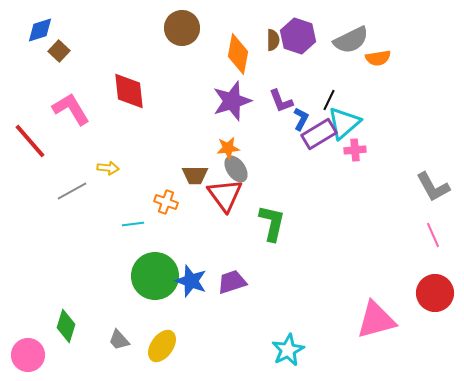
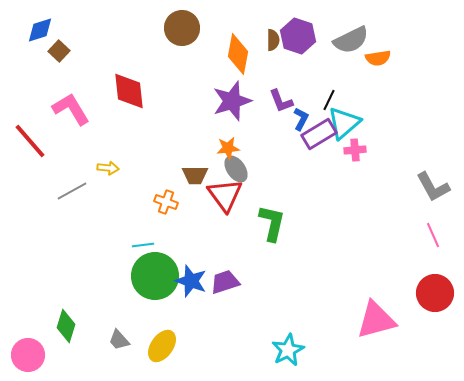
cyan line: moved 10 px right, 21 px down
purple trapezoid: moved 7 px left
